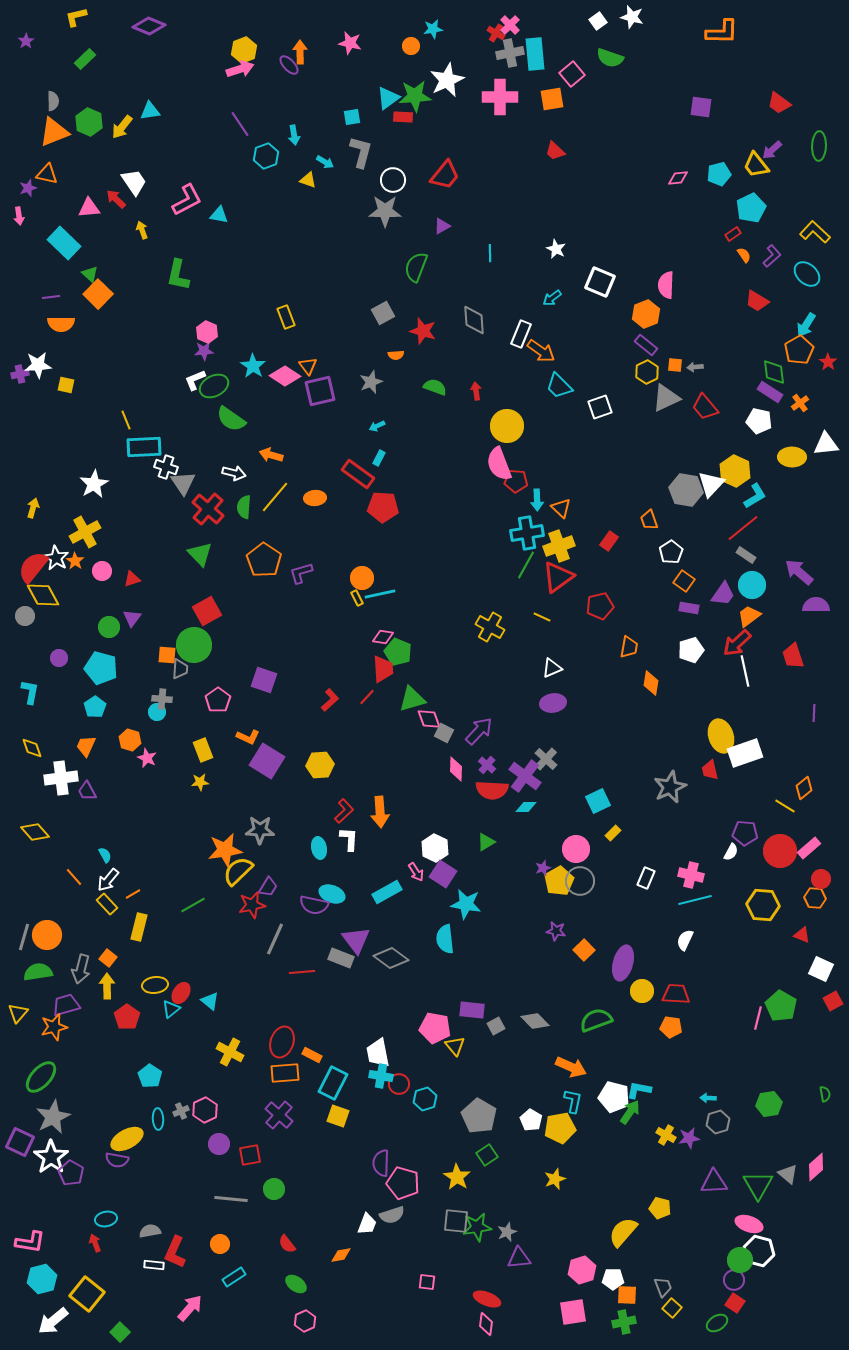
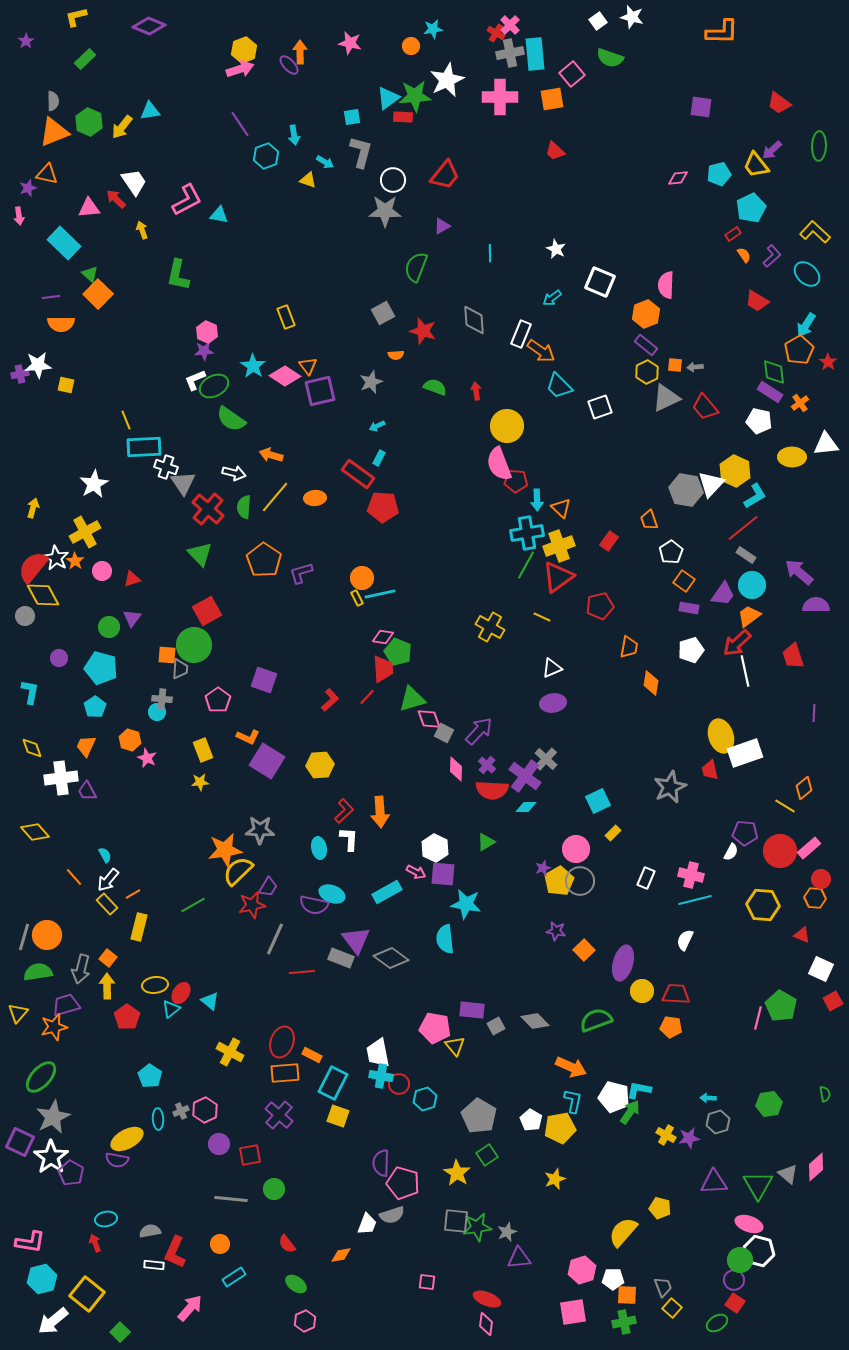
pink arrow at (416, 872): rotated 30 degrees counterclockwise
purple square at (443, 874): rotated 28 degrees counterclockwise
yellow star at (457, 1177): moved 4 px up
